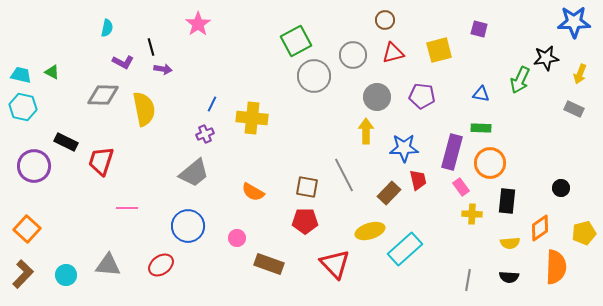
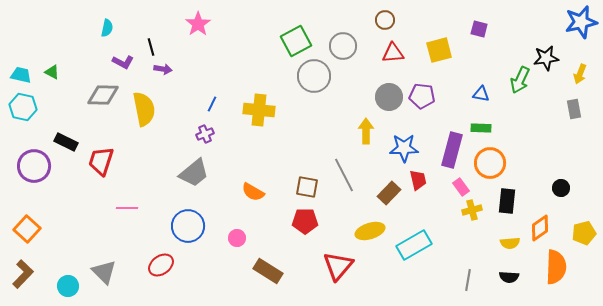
blue star at (574, 22): moved 7 px right; rotated 12 degrees counterclockwise
red triangle at (393, 53): rotated 10 degrees clockwise
gray circle at (353, 55): moved 10 px left, 9 px up
gray circle at (377, 97): moved 12 px right
gray rectangle at (574, 109): rotated 54 degrees clockwise
yellow cross at (252, 118): moved 7 px right, 8 px up
purple rectangle at (452, 152): moved 2 px up
yellow cross at (472, 214): moved 4 px up; rotated 18 degrees counterclockwise
cyan rectangle at (405, 249): moved 9 px right, 4 px up; rotated 12 degrees clockwise
brown rectangle at (269, 264): moved 1 px left, 7 px down; rotated 12 degrees clockwise
red triangle at (335, 264): moved 3 px right, 2 px down; rotated 24 degrees clockwise
gray triangle at (108, 265): moved 4 px left, 7 px down; rotated 40 degrees clockwise
cyan circle at (66, 275): moved 2 px right, 11 px down
